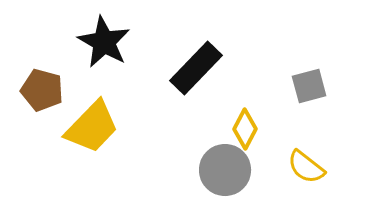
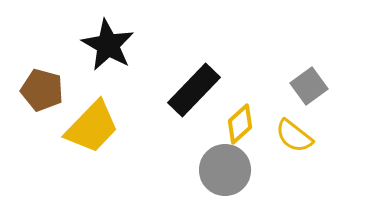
black star: moved 4 px right, 3 px down
black rectangle: moved 2 px left, 22 px down
gray square: rotated 21 degrees counterclockwise
yellow diamond: moved 5 px left, 5 px up; rotated 21 degrees clockwise
yellow semicircle: moved 12 px left, 31 px up
